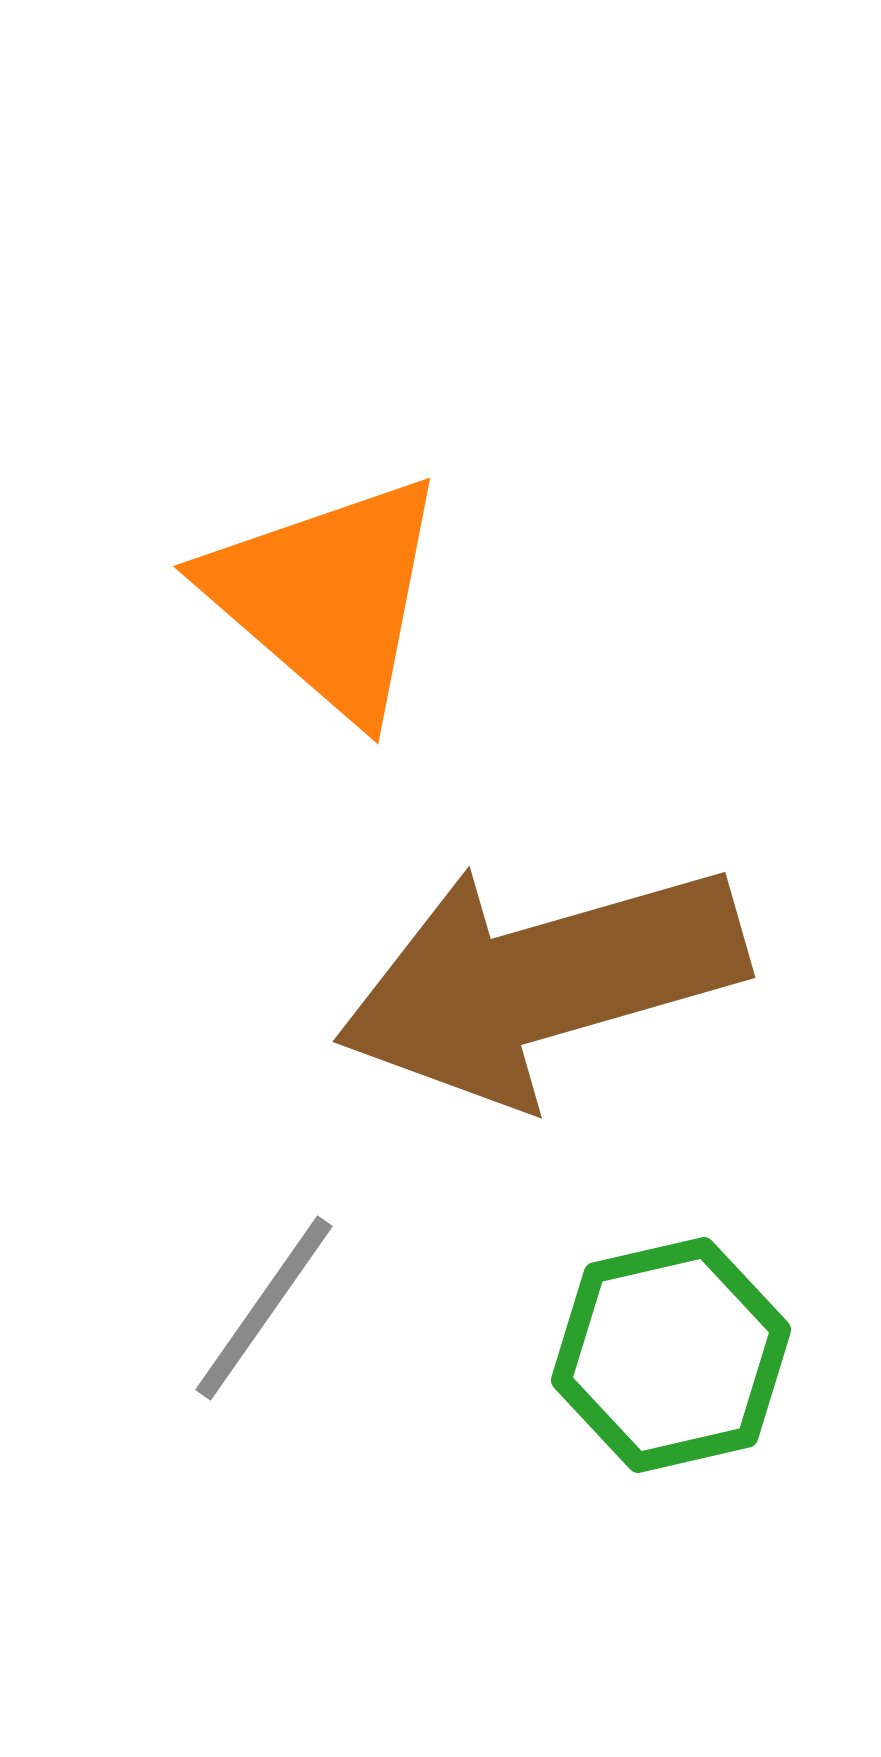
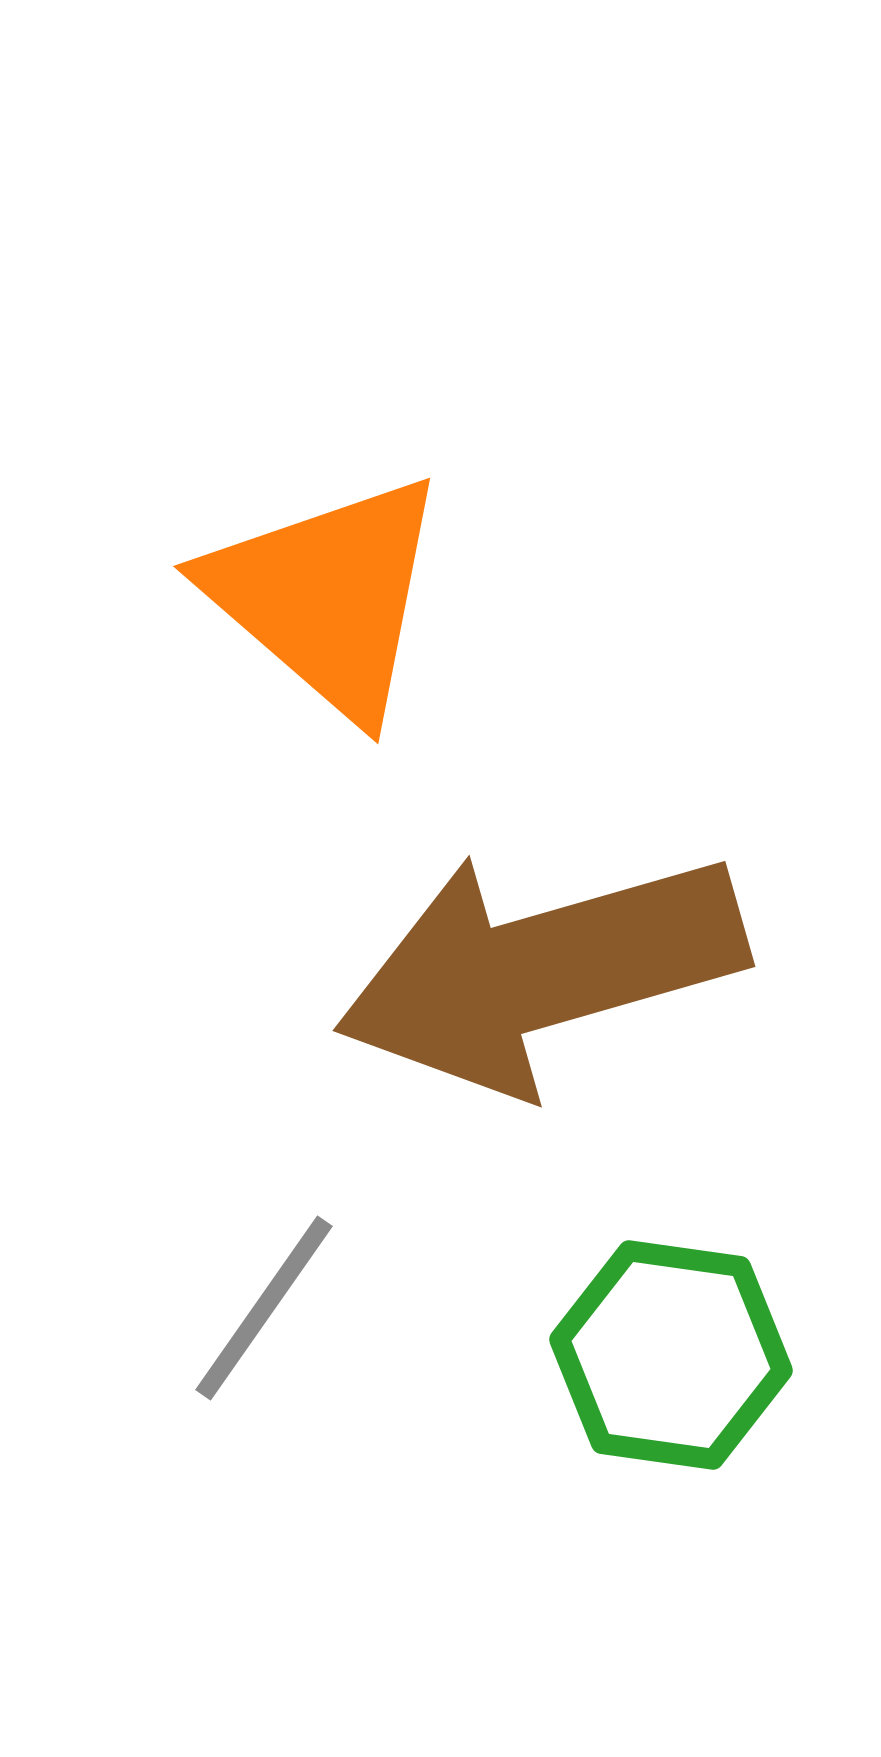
brown arrow: moved 11 px up
green hexagon: rotated 21 degrees clockwise
